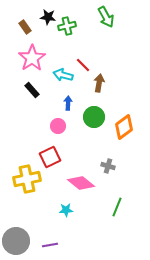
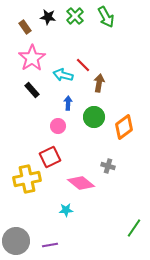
green cross: moved 8 px right, 10 px up; rotated 30 degrees counterclockwise
green line: moved 17 px right, 21 px down; rotated 12 degrees clockwise
